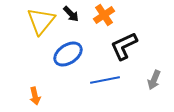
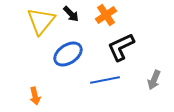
orange cross: moved 2 px right
black L-shape: moved 3 px left, 1 px down
